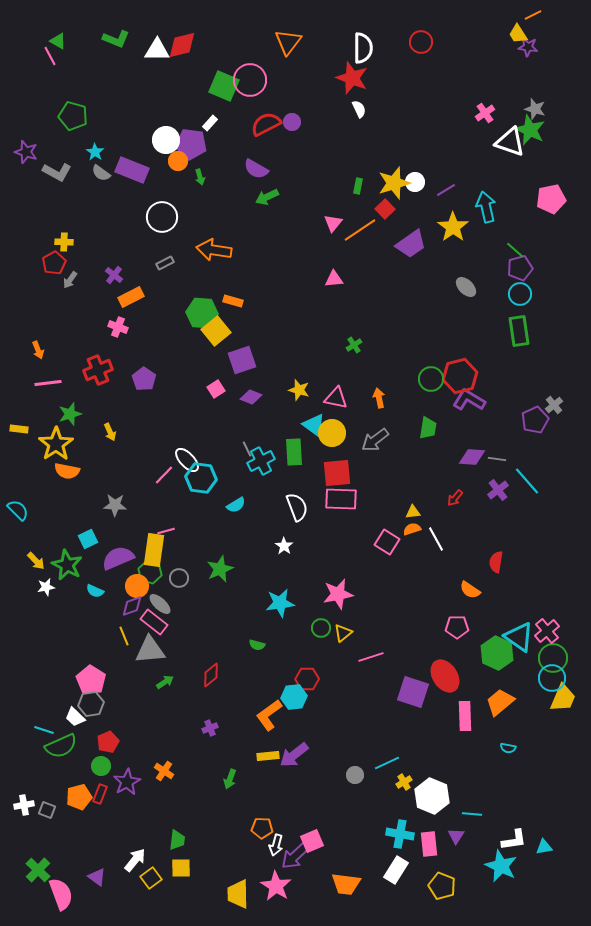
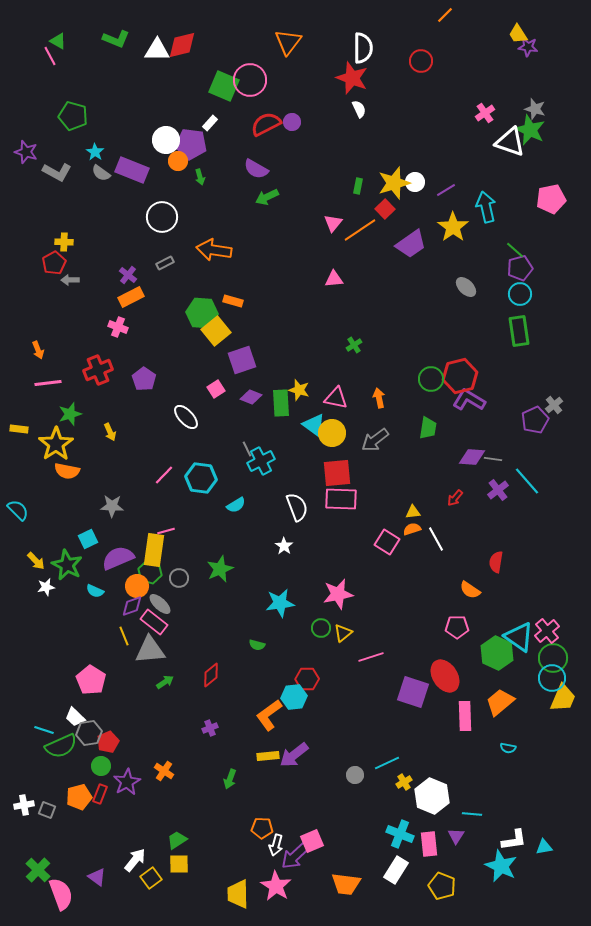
orange line at (533, 15): moved 88 px left; rotated 18 degrees counterclockwise
red circle at (421, 42): moved 19 px down
purple cross at (114, 275): moved 14 px right
gray arrow at (70, 280): rotated 54 degrees clockwise
green rectangle at (294, 452): moved 13 px left, 49 px up
gray line at (497, 459): moved 4 px left
white ellipse at (187, 460): moved 1 px left, 43 px up
gray star at (115, 505): moved 3 px left, 1 px down
gray hexagon at (91, 704): moved 2 px left, 29 px down
cyan cross at (400, 834): rotated 12 degrees clockwise
green trapezoid at (177, 840): rotated 130 degrees counterclockwise
yellow square at (181, 868): moved 2 px left, 4 px up
